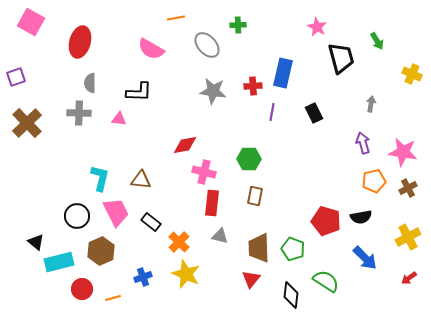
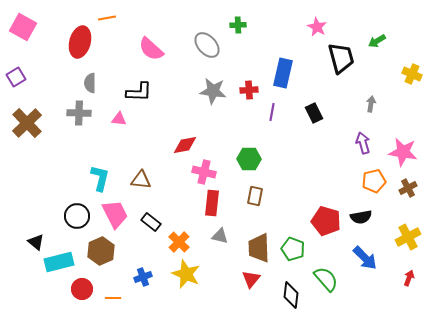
orange line at (176, 18): moved 69 px left
pink square at (31, 22): moved 8 px left, 5 px down
green arrow at (377, 41): rotated 90 degrees clockwise
pink semicircle at (151, 49): rotated 12 degrees clockwise
purple square at (16, 77): rotated 12 degrees counterclockwise
red cross at (253, 86): moved 4 px left, 4 px down
pink trapezoid at (116, 212): moved 1 px left, 2 px down
red arrow at (409, 278): rotated 147 degrees clockwise
green semicircle at (326, 281): moved 2 px up; rotated 16 degrees clockwise
orange line at (113, 298): rotated 14 degrees clockwise
